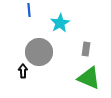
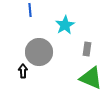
blue line: moved 1 px right
cyan star: moved 5 px right, 2 px down
gray rectangle: moved 1 px right
green triangle: moved 2 px right
